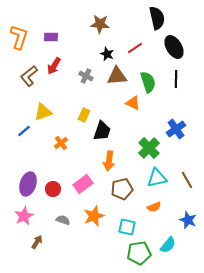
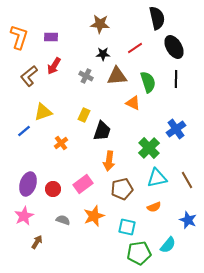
black star: moved 4 px left; rotated 24 degrees counterclockwise
